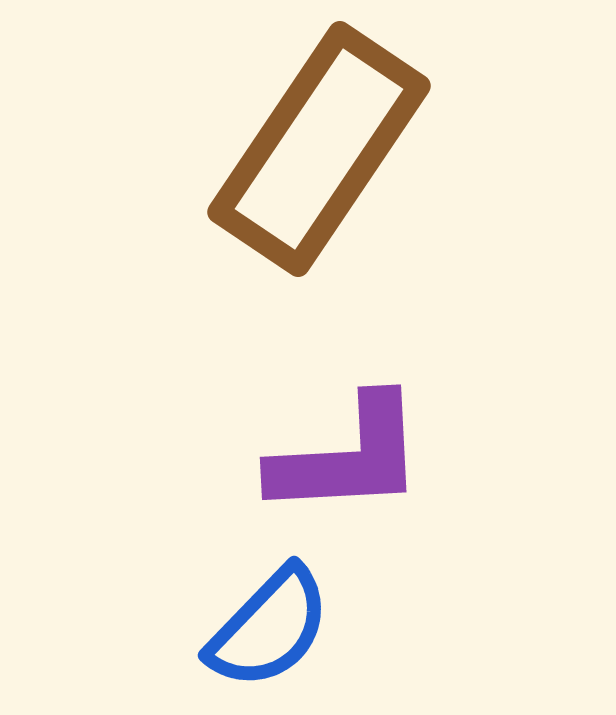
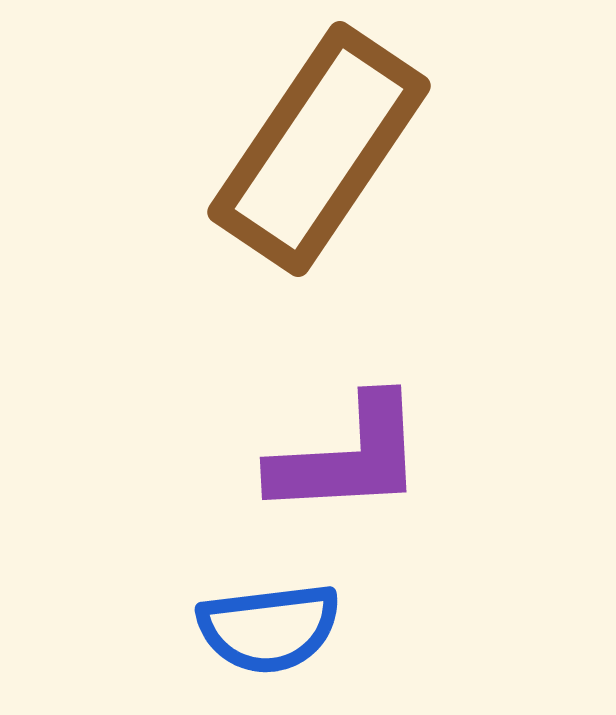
blue semicircle: rotated 39 degrees clockwise
